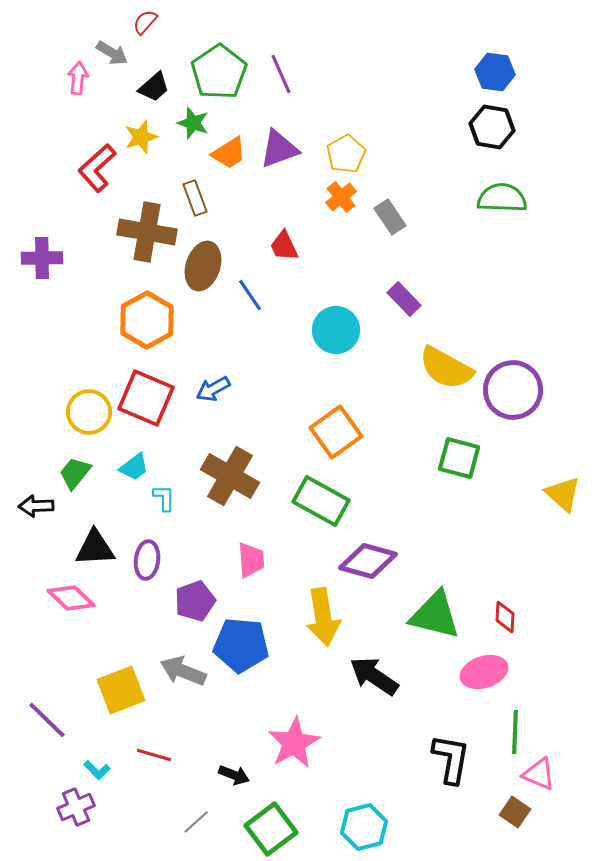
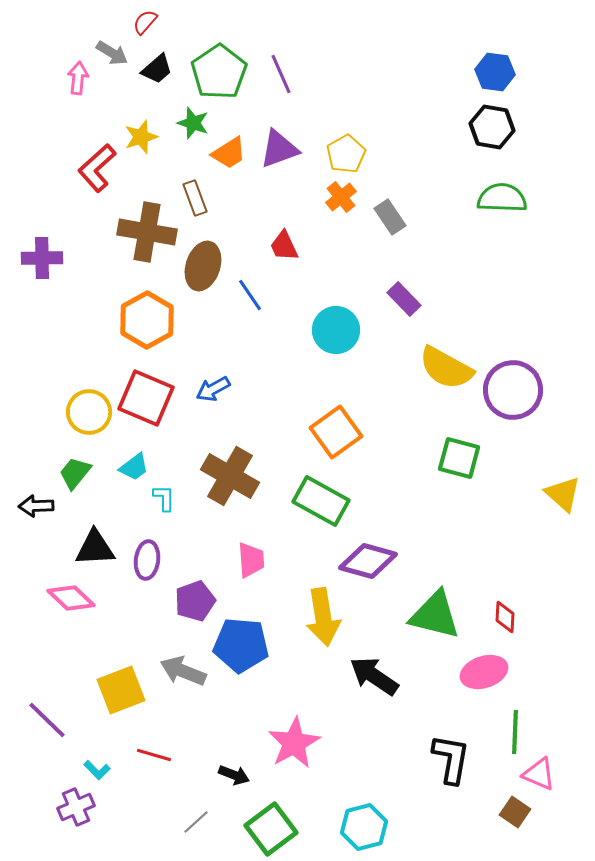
black trapezoid at (154, 87): moved 3 px right, 18 px up
